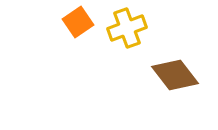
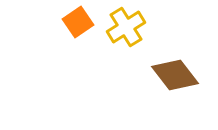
yellow cross: moved 1 px left, 1 px up; rotated 12 degrees counterclockwise
